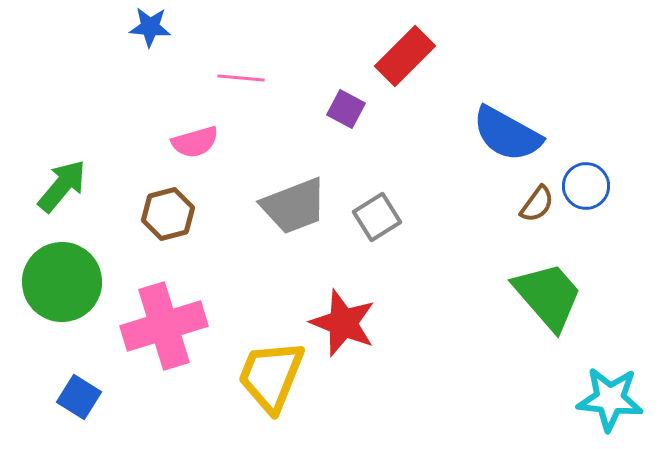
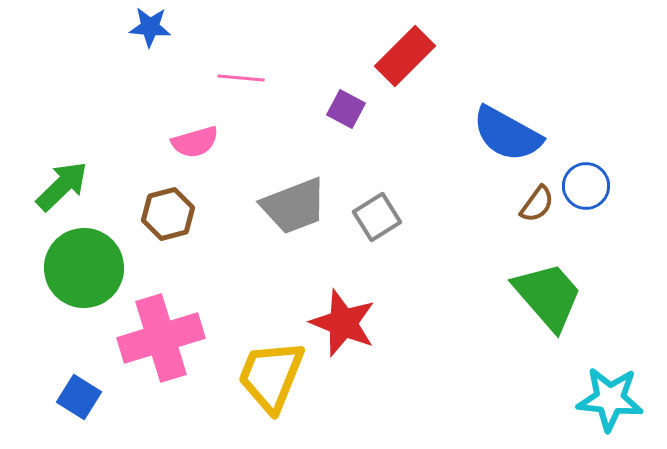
green arrow: rotated 6 degrees clockwise
green circle: moved 22 px right, 14 px up
pink cross: moved 3 px left, 12 px down
